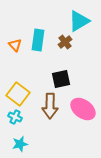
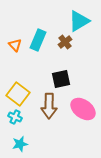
cyan rectangle: rotated 15 degrees clockwise
brown arrow: moved 1 px left
